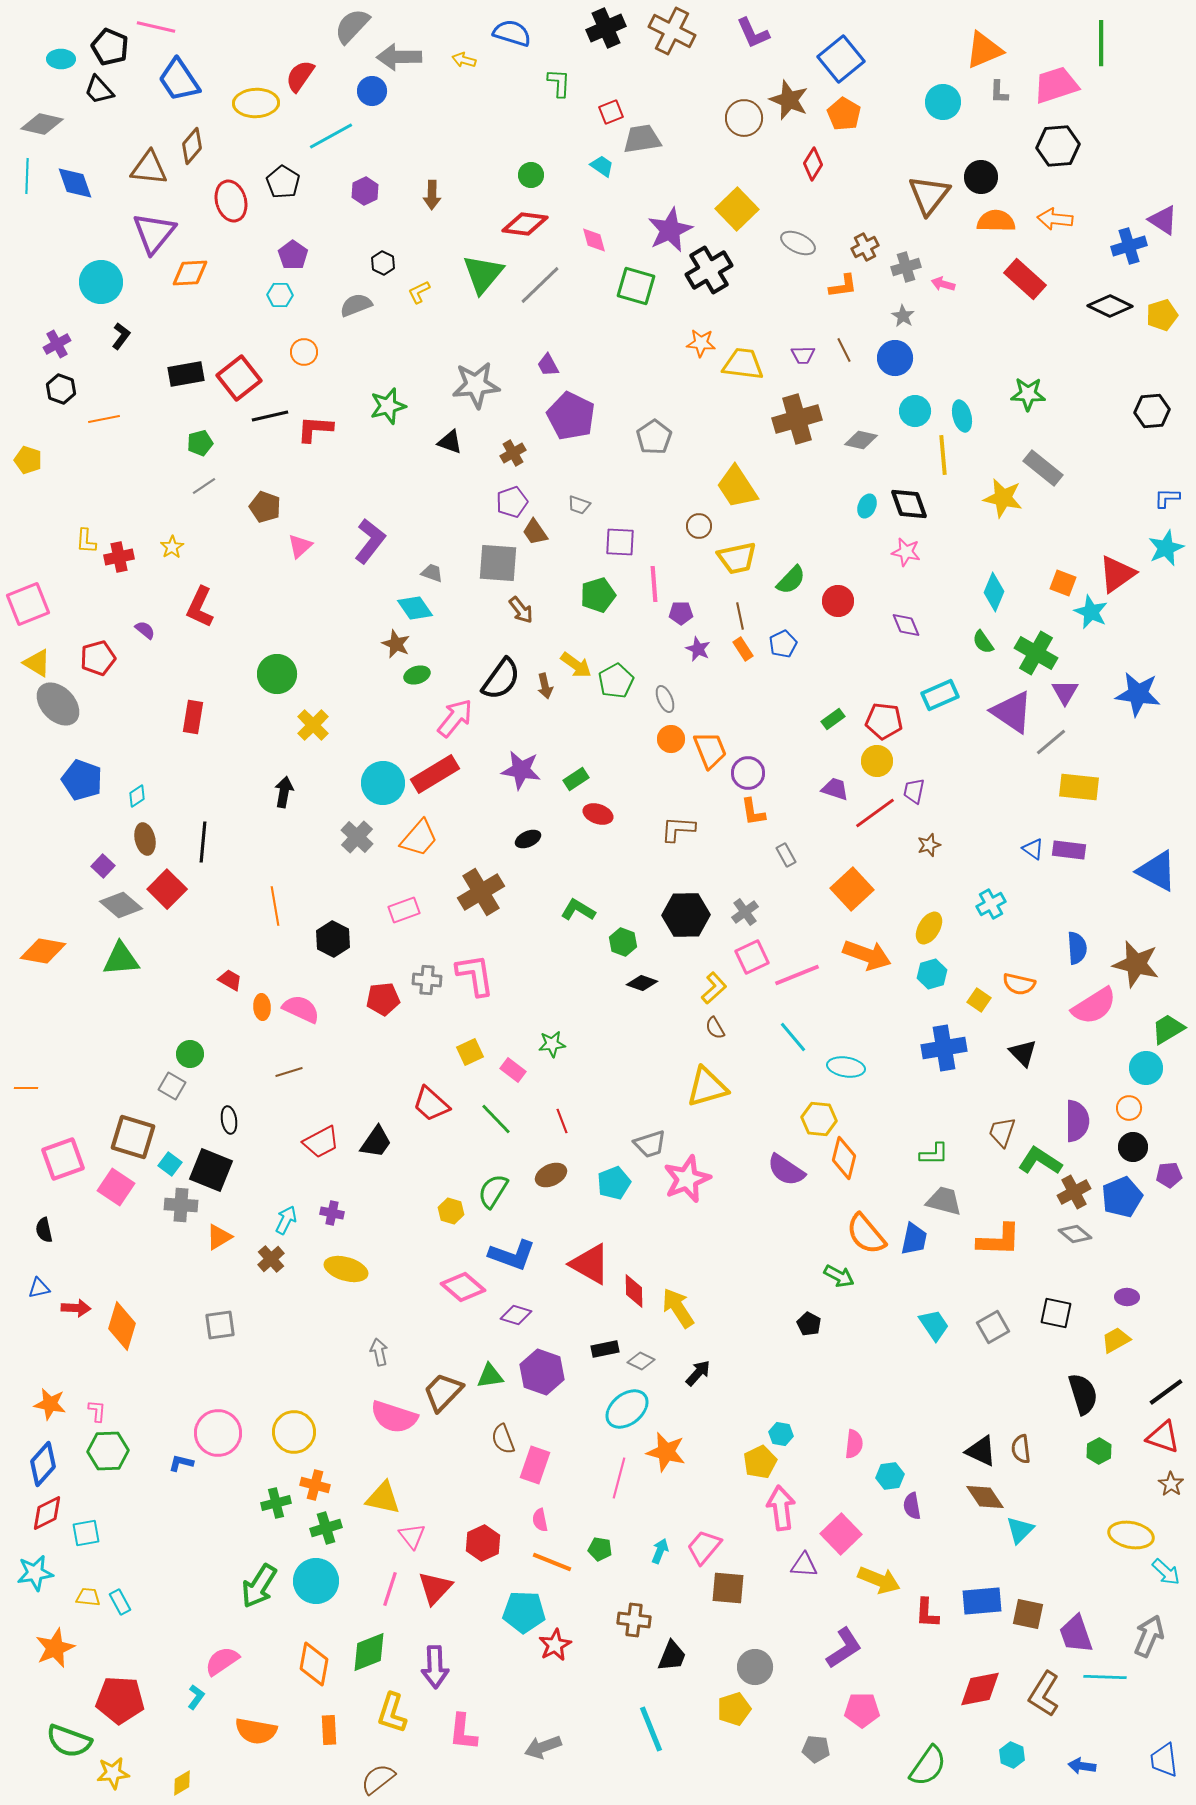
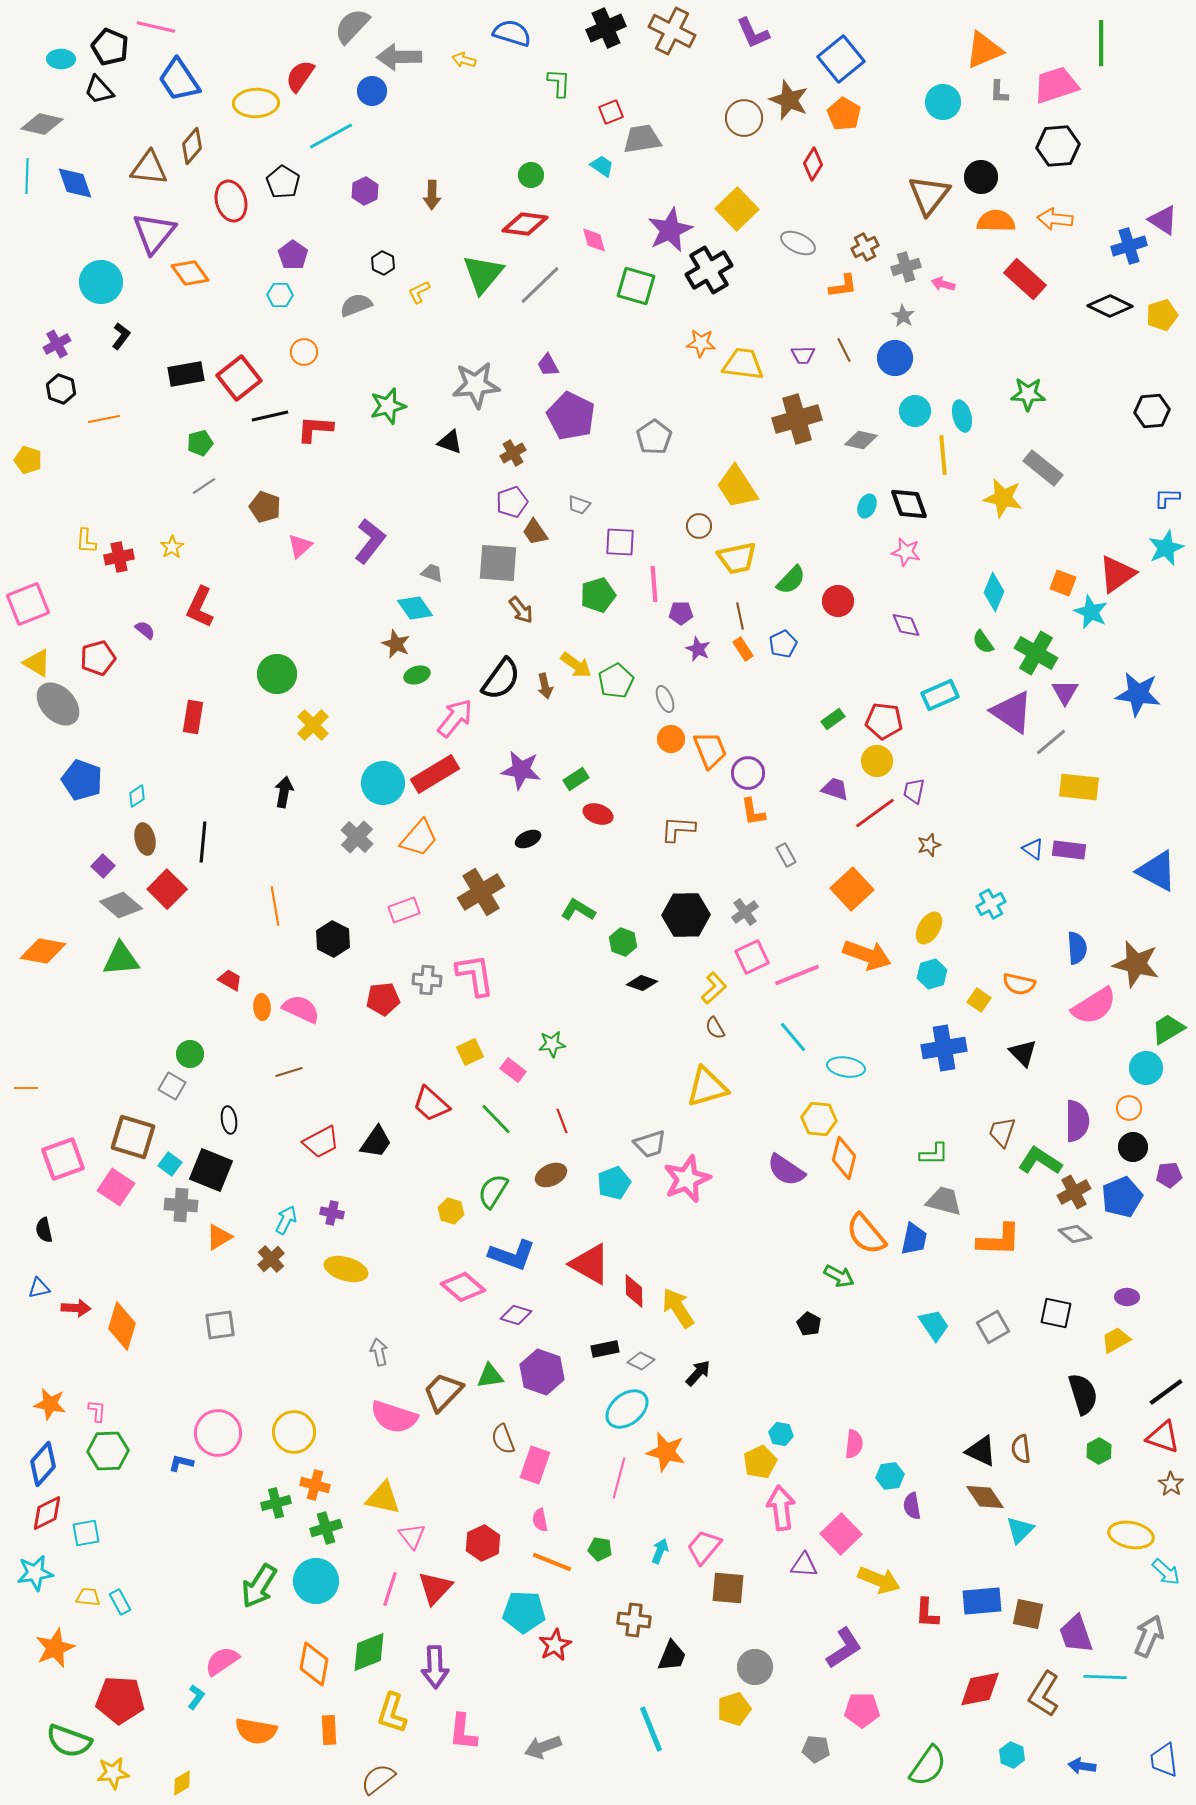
orange diamond at (190, 273): rotated 57 degrees clockwise
